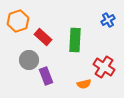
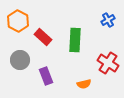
orange hexagon: rotated 15 degrees counterclockwise
gray circle: moved 9 px left
red cross: moved 4 px right, 4 px up
